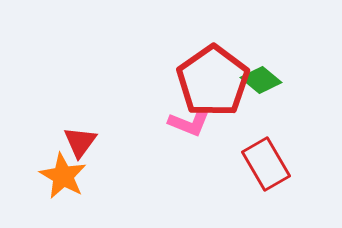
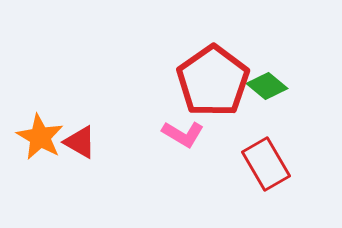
green diamond: moved 6 px right, 6 px down
pink L-shape: moved 6 px left, 11 px down; rotated 9 degrees clockwise
red triangle: rotated 36 degrees counterclockwise
orange star: moved 23 px left, 39 px up
